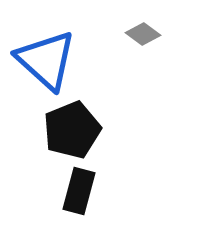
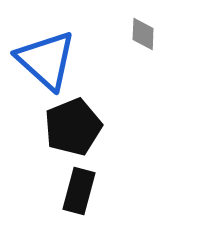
gray diamond: rotated 56 degrees clockwise
black pentagon: moved 1 px right, 3 px up
